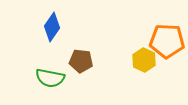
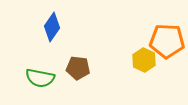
brown pentagon: moved 3 px left, 7 px down
green semicircle: moved 10 px left
